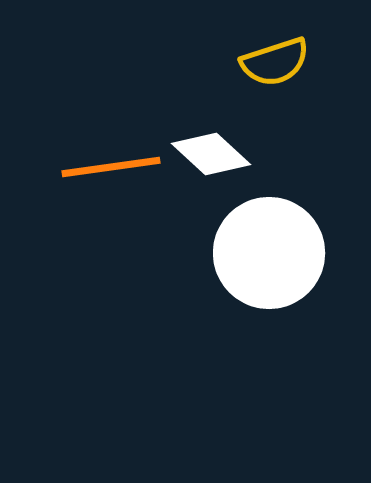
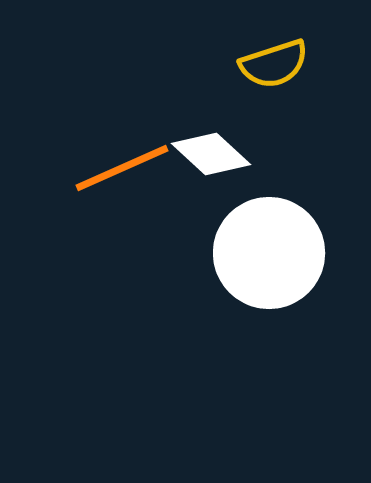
yellow semicircle: moved 1 px left, 2 px down
orange line: moved 11 px right, 1 px down; rotated 16 degrees counterclockwise
